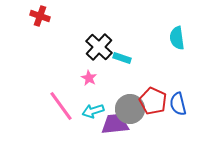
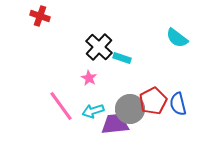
cyan semicircle: rotated 45 degrees counterclockwise
red pentagon: rotated 20 degrees clockwise
